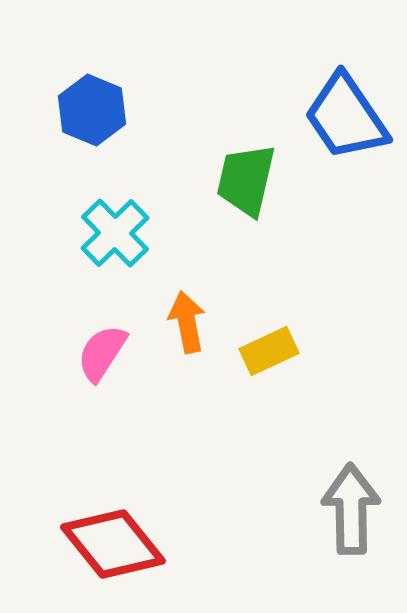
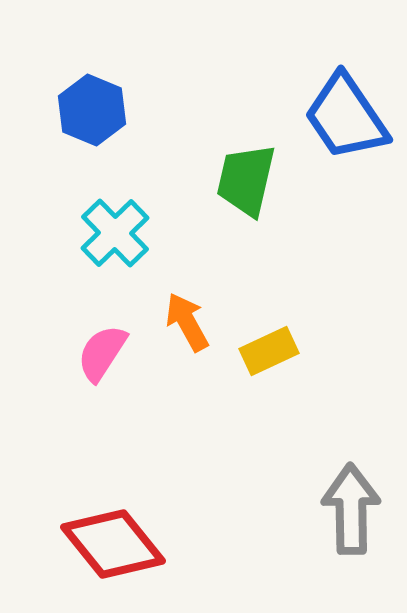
orange arrow: rotated 18 degrees counterclockwise
